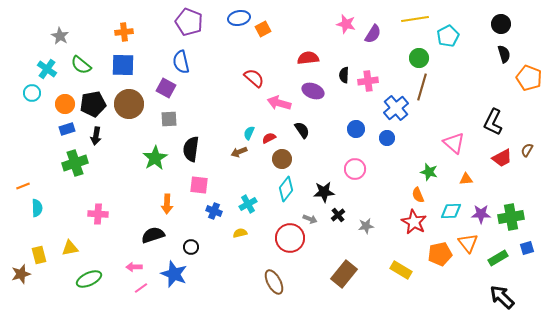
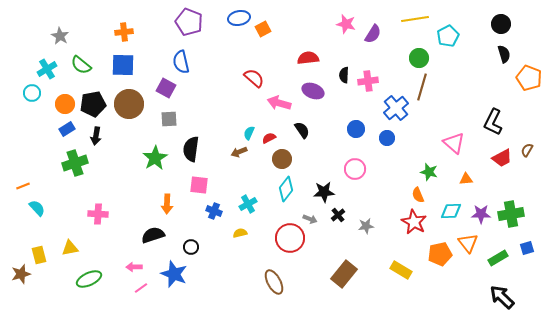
cyan cross at (47, 69): rotated 24 degrees clockwise
blue rectangle at (67, 129): rotated 14 degrees counterclockwise
cyan semicircle at (37, 208): rotated 42 degrees counterclockwise
green cross at (511, 217): moved 3 px up
